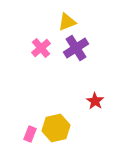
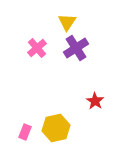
yellow triangle: rotated 36 degrees counterclockwise
pink cross: moved 4 px left
pink rectangle: moved 5 px left, 2 px up
